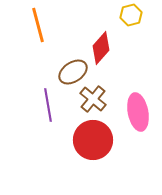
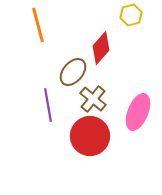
brown ellipse: rotated 16 degrees counterclockwise
pink ellipse: rotated 33 degrees clockwise
red circle: moved 3 px left, 4 px up
